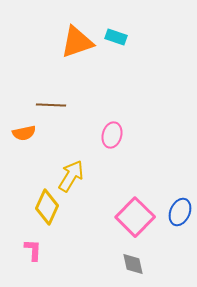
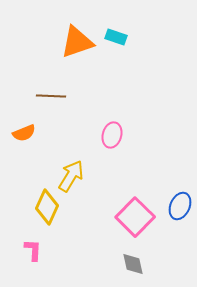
brown line: moved 9 px up
orange semicircle: rotated 10 degrees counterclockwise
blue ellipse: moved 6 px up
